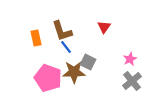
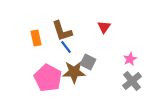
pink pentagon: rotated 8 degrees clockwise
